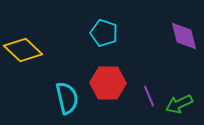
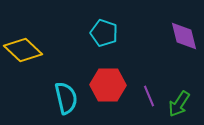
red hexagon: moved 2 px down
cyan semicircle: moved 1 px left
green arrow: rotated 32 degrees counterclockwise
